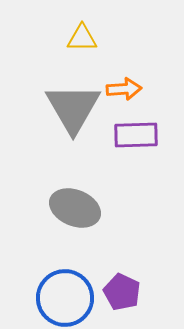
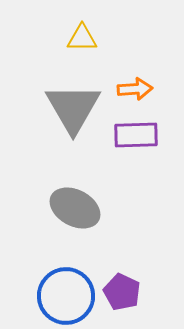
orange arrow: moved 11 px right
gray ellipse: rotated 6 degrees clockwise
blue circle: moved 1 px right, 2 px up
